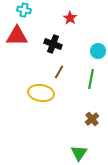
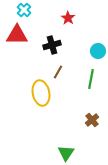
cyan cross: rotated 32 degrees clockwise
red star: moved 2 px left
red triangle: moved 1 px up
black cross: moved 1 px left, 1 px down; rotated 36 degrees counterclockwise
brown line: moved 1 px left
yellow ellipse: rotated 70 degrees clockwise
brown cross: moved 1 px down
green triangle: moved 13 px left
